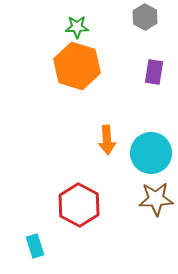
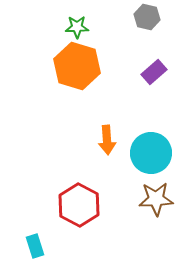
gray hexagon: moved 2 px right; rotated 15 degrees counterclockwise
purple rectangle: rotated 40 degrees clockwise
